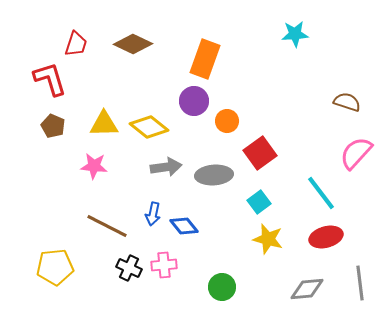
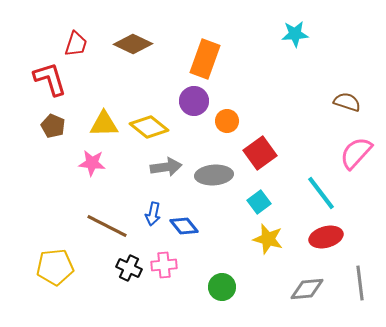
pink star: moved 2 px left, 3 px up
